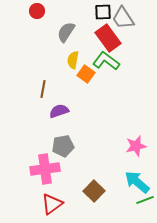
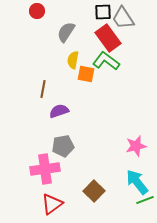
orange square: rotated 24 degrees counterclockwise
cyan arrow: rotated 12 degrees clockwise
